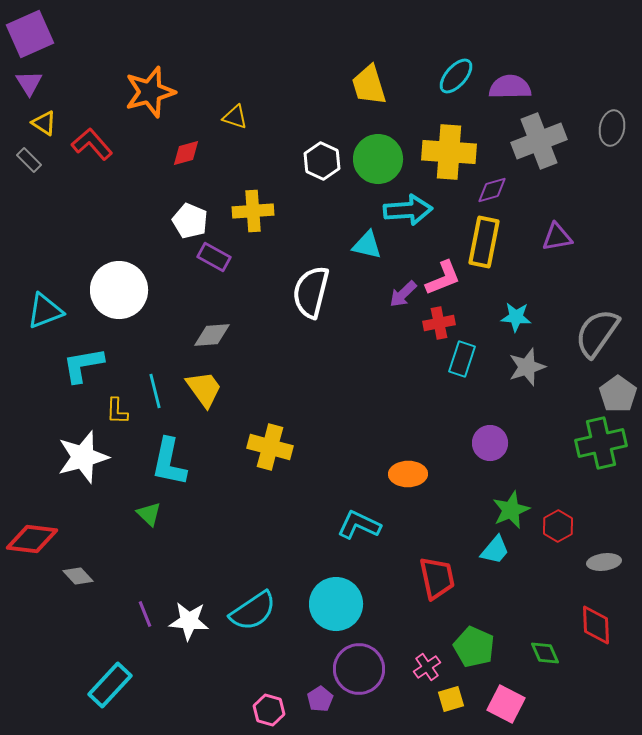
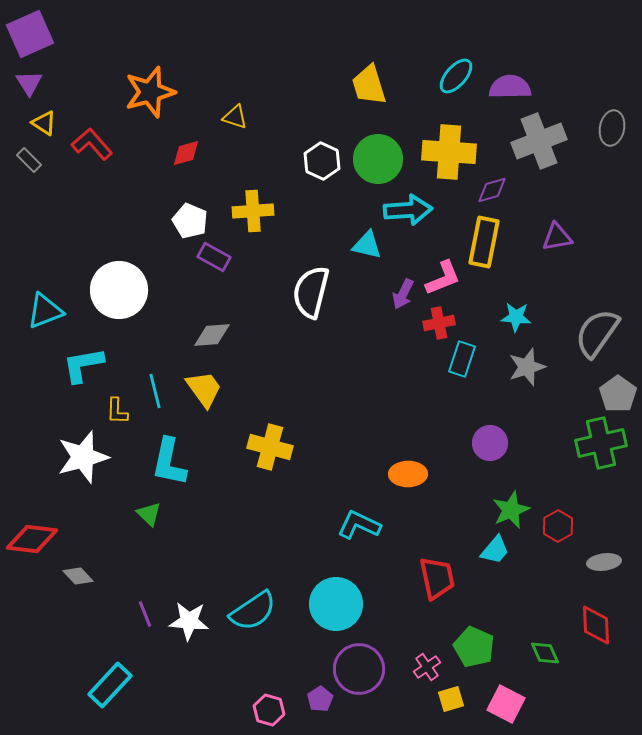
purple arrow at (403, 294): rotated 20 degrees counterclockwise
